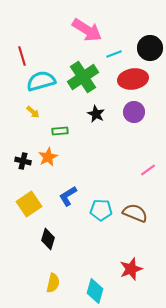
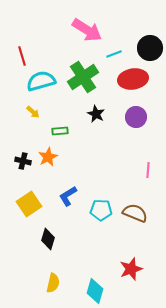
purple circle: moved 2 px right, 5 px down
pink line: rotated 49 degrees counterclockwise
